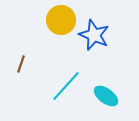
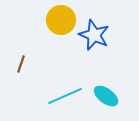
cyan line: moved 1 px left, 10 px down; rotated 24 degrees clockwise
